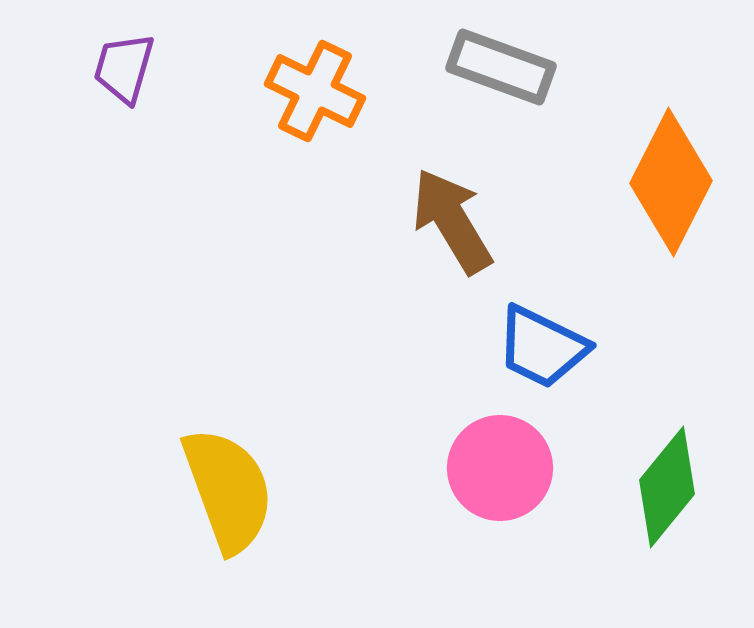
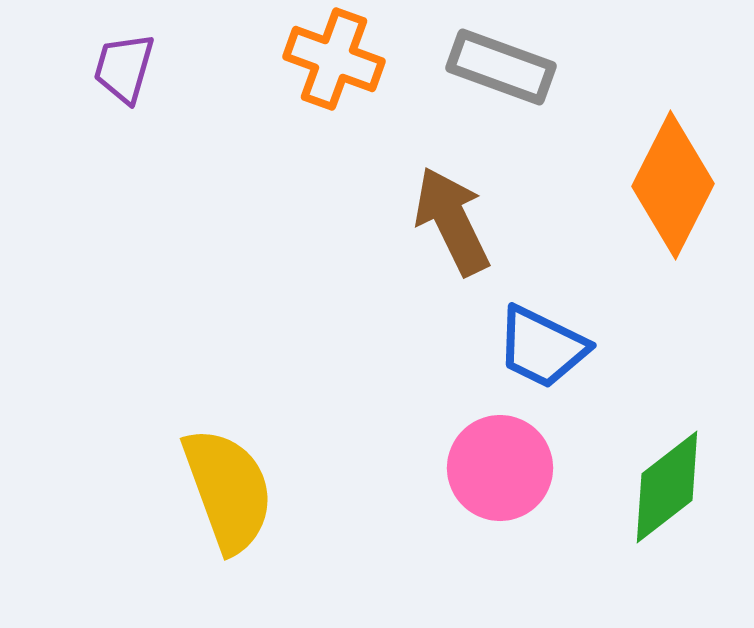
orange cross: moved 19 px right, 32 px up; rotated 6 degrees counterclockwise
orange diamond: moved 2 px right, 3 px down
brown arrow: rotated 5 degrees clockwise
green diamond: rotated 13 degrees clockwise
